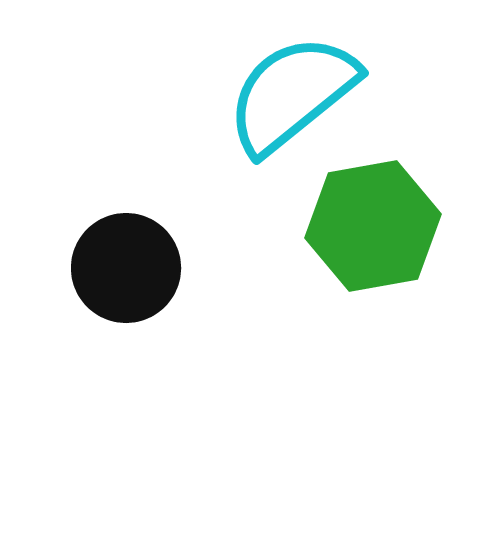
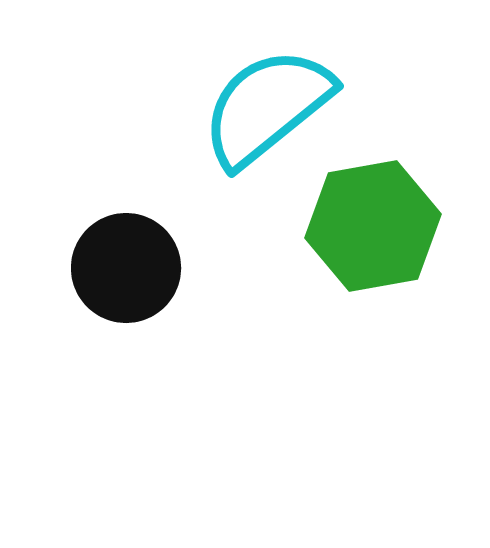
cyan semicircle: moved 25 px left, 13 px down
